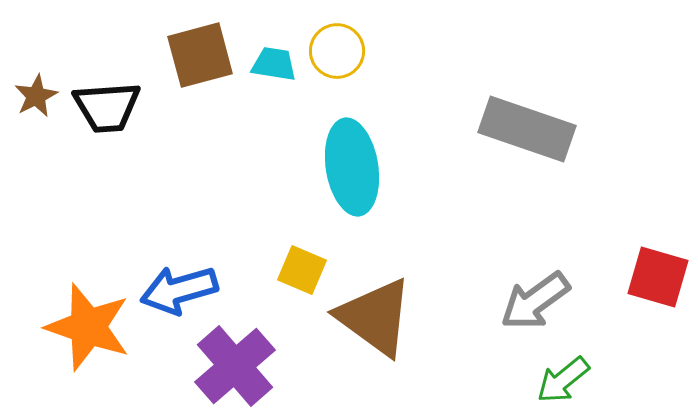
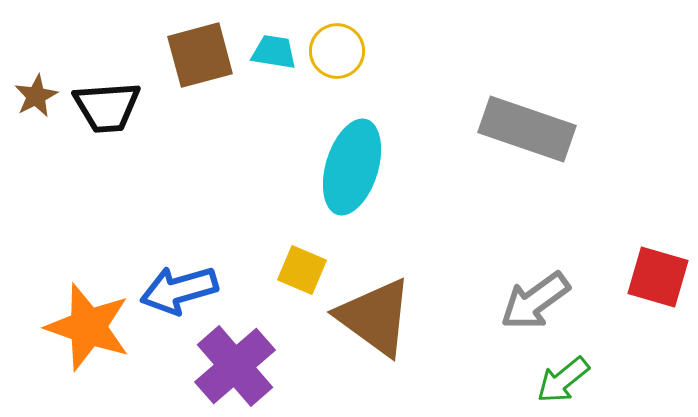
cyan trapezoid: moved 12 px up
cyan ellipse: rotated 26 degrees clockwise
